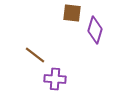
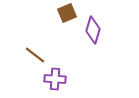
brown square: moved 5 px left; rotated 30 degrees counterclockwise
purple diamond: moved 2 px left
